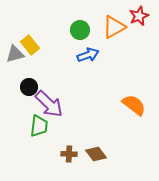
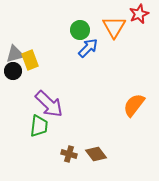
red star: moved 2 px up
orange triangle: rotated 30 degrees counterclockwise
yellow rectangle: moved 15 px down; rotated 18 degrees clockwise
blue arrow: moved 7 px up; rotated 25 degrees counterclockwise
black circle: moved 16 px left, 16 px up
orange semicircle: rotated 90 degrees counterclockwise
brown cross: rotated 14 degrees clockwise
